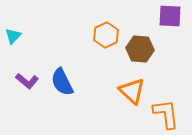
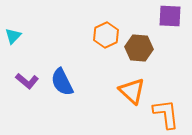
brown hexagon: moved 1 px left, 1 px up
